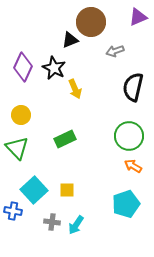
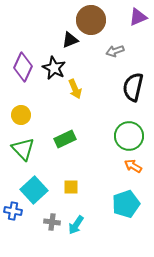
brown circle: moved 2 px up
green triangle: moved 6 px right, 1 px down
yellow square: moved 4 px right, 3 px up
